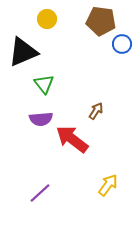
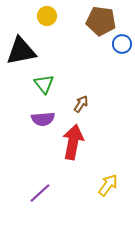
yellow circle: moved 3 px up
black triangle: moved 2 px left, 1 px up; rotated 12 degrees clockwise
brown arrow: moved 15 px left, 7 px up
purple semicircle: moved 2 px right
red arrow: moved 1 px right, 3 px down; rotated 64 degrees clockwise
